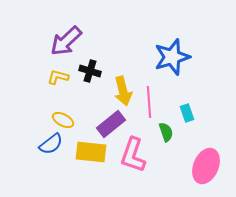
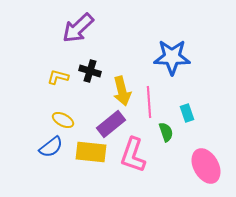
purple arrow: moved 12 px right, 13 px up
blue star: rotated 18 degrees clockwise
yellow arrow: moved 1 px left
blue semicircle: moved 3 px down
pink ellipse: rotated 52 degrees counterclockwise
